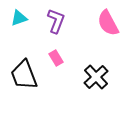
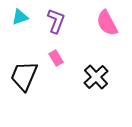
cyan triangle: moved 1 px right, 1 px up
pink semicircle: moved 1 px left
black trapezoid: moved 1 px down; rotated 44 degrees clockwise
